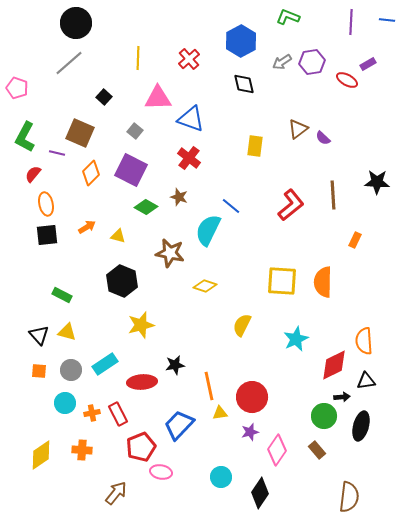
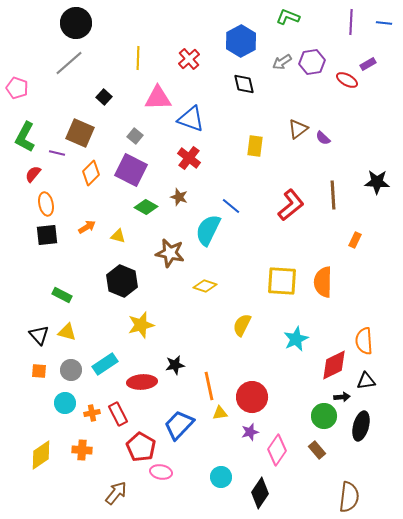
blue line at (387, 20): moved 3 px left, 3 px down
gray square at (135, 131): moved 5 px down
red pentagon at (141, 447): rotated 20 degrees counterclockwise
